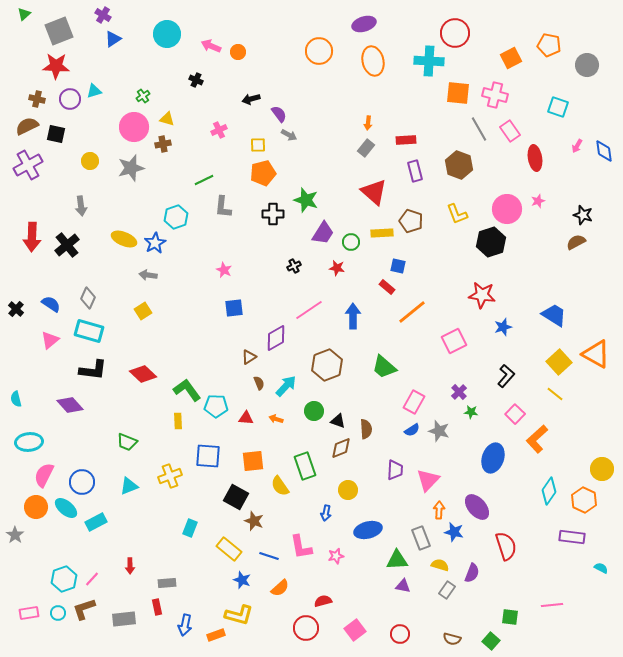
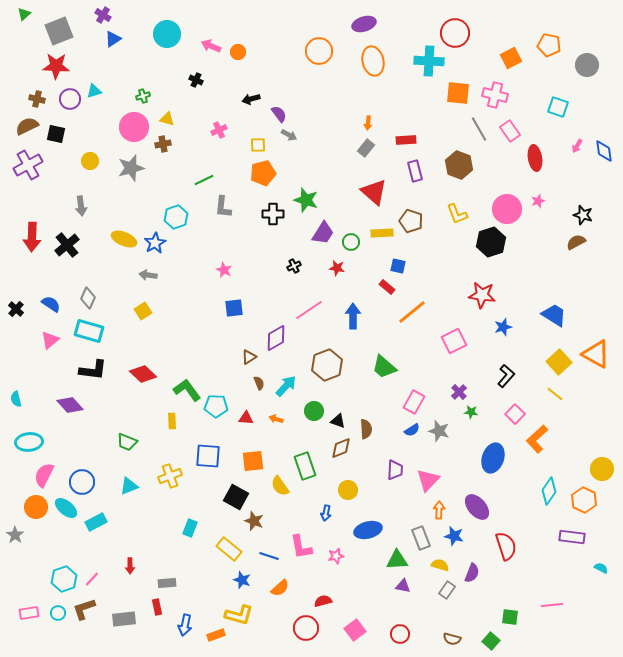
green cross at (143, 96): rotated 16 degrees clockwise
yellow rectangle at (178, 421): moved 6 px left
blue star at (454, 532): moved 4 px down
